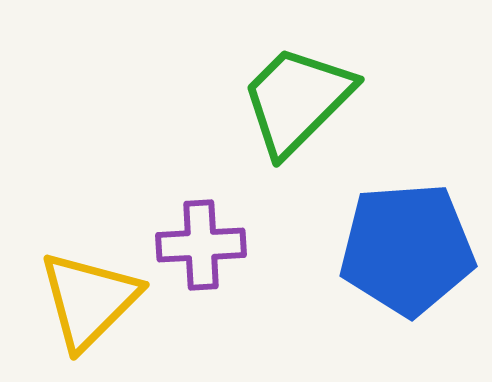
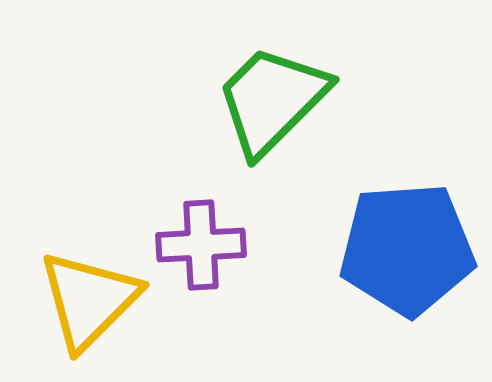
green trapezoid: moved 25 px left
